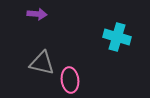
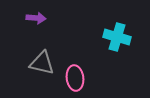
purple arrow: moved 1 px left, 4 px down
pink ellipse: moved 5 px right, 2 px up
